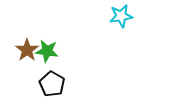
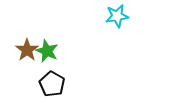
cyan star: moved 4 px left
green star: rotated 15 degrees clockwise
